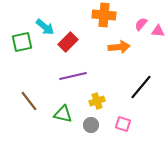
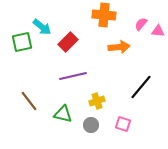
cyan arrow: moved 3 px left
